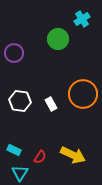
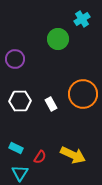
purple circle: moved 1 px right, 6 px down
white hexagon: rotated 10 degrees counterclockwise
cyan rectangle: moved 2 px right, 2 px up
